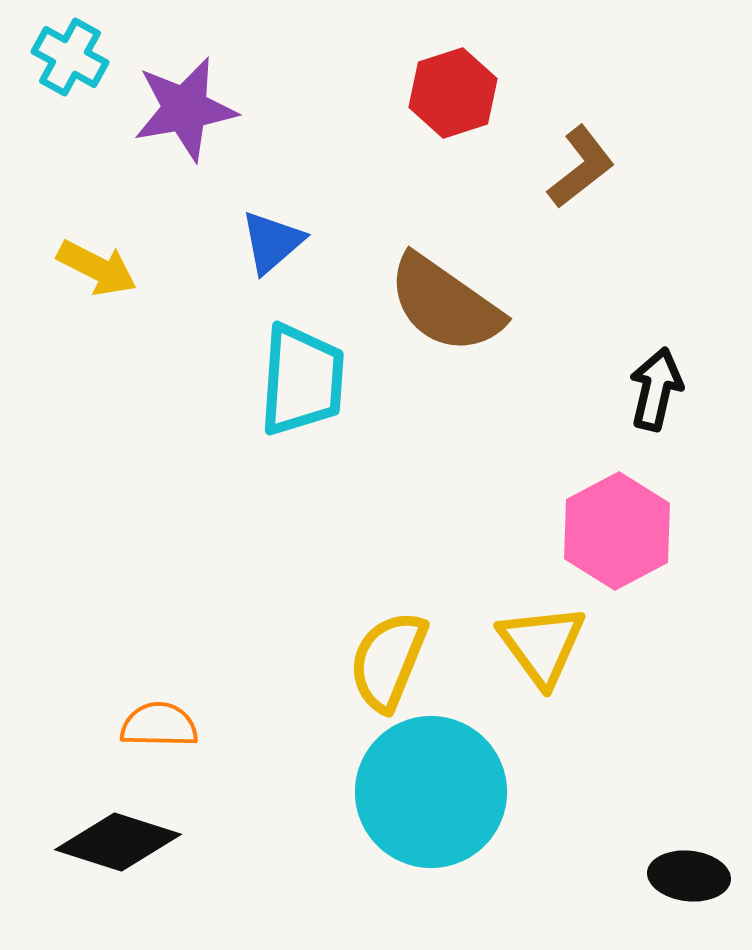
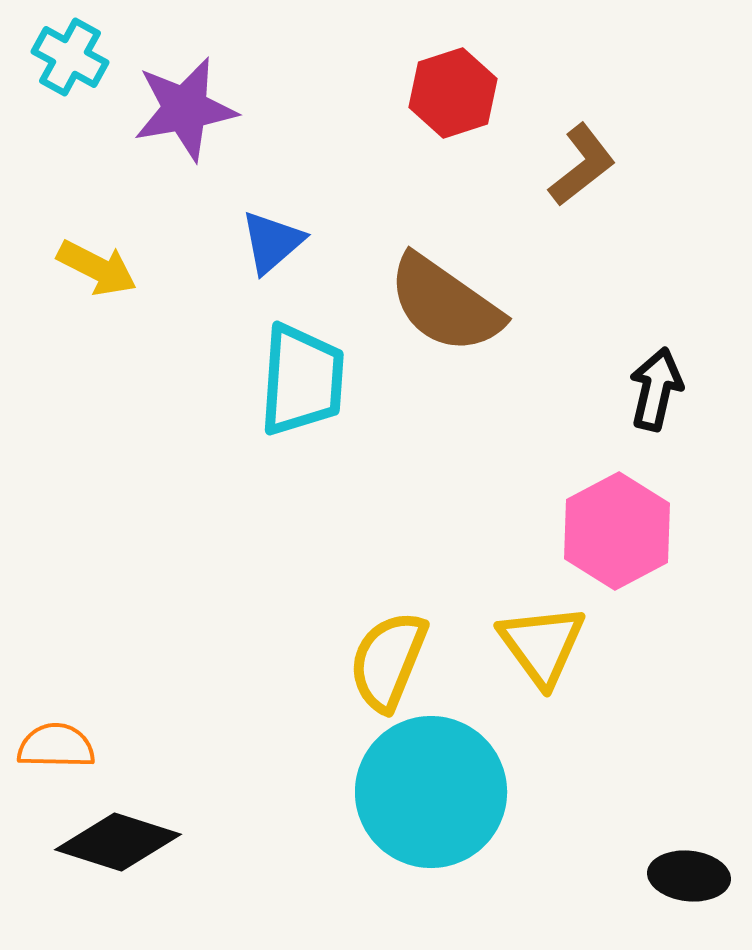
brown L-shape: moved 1 px right, 2 px up
orange semicircle: moved 103 px left, 21 px down
